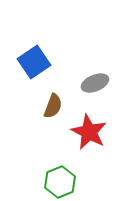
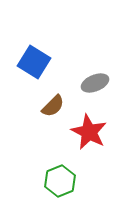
blue square: rotated 24 degrees counterclockwise
brown semicircle: rotated 25 degrees clockwise
green hexagon: moved 1 px up
